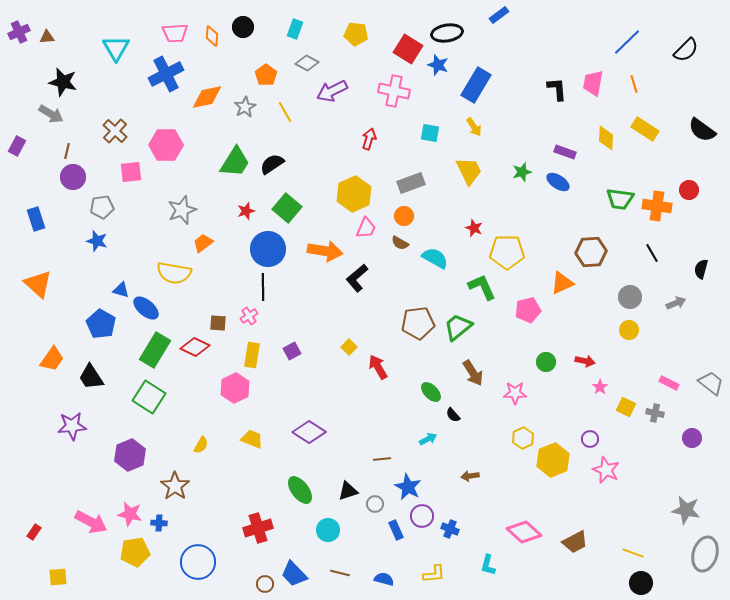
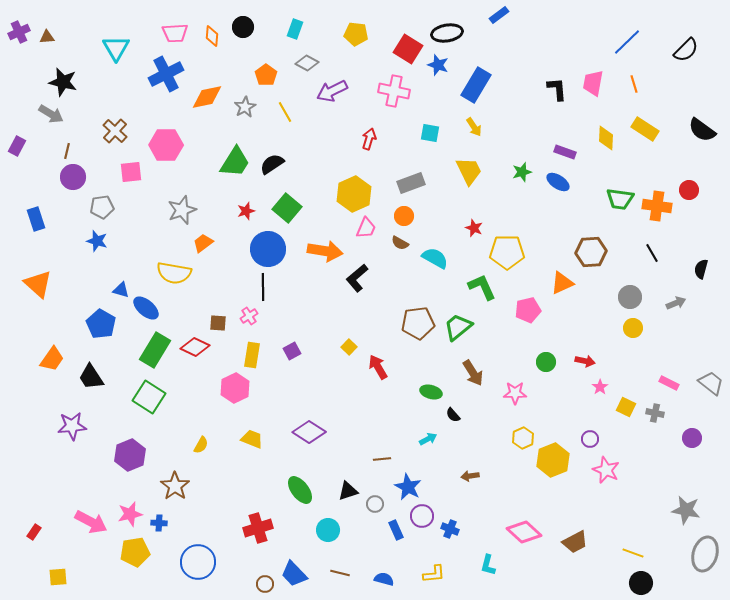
yellow circle at (629, 330): moved 4 px right, 2 px up
green ellipse at (431, 392): rotated 30 degrees counterclockwise
pink star at (130, 514): rotated 25 degrees counterclockwise
